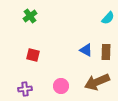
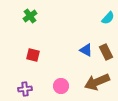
brown rectangle: rotated 28 degrees counterclockwise
